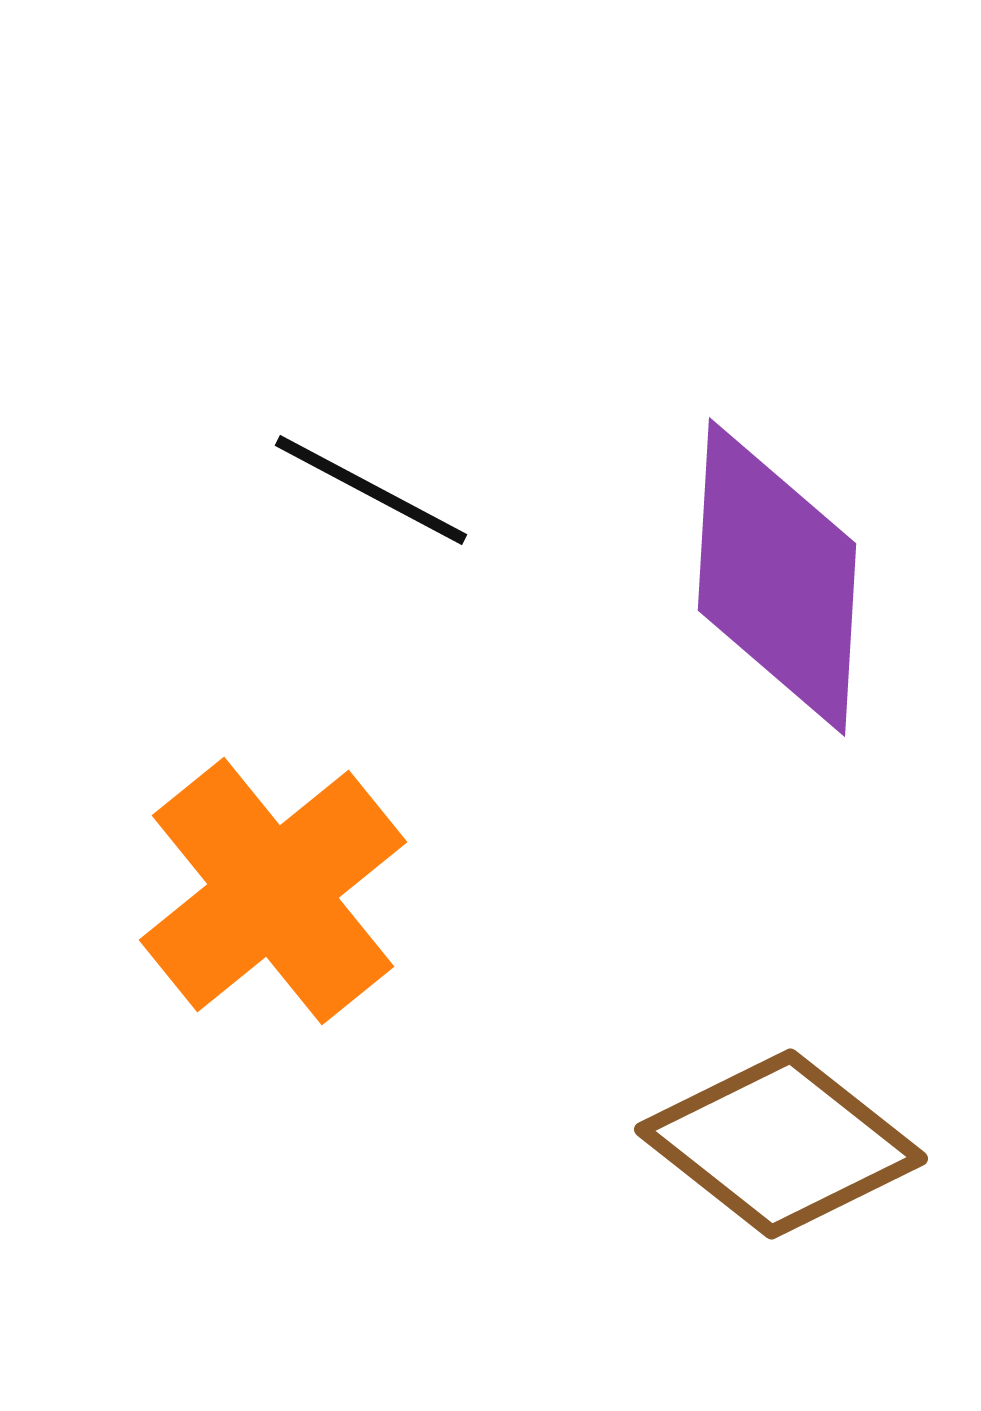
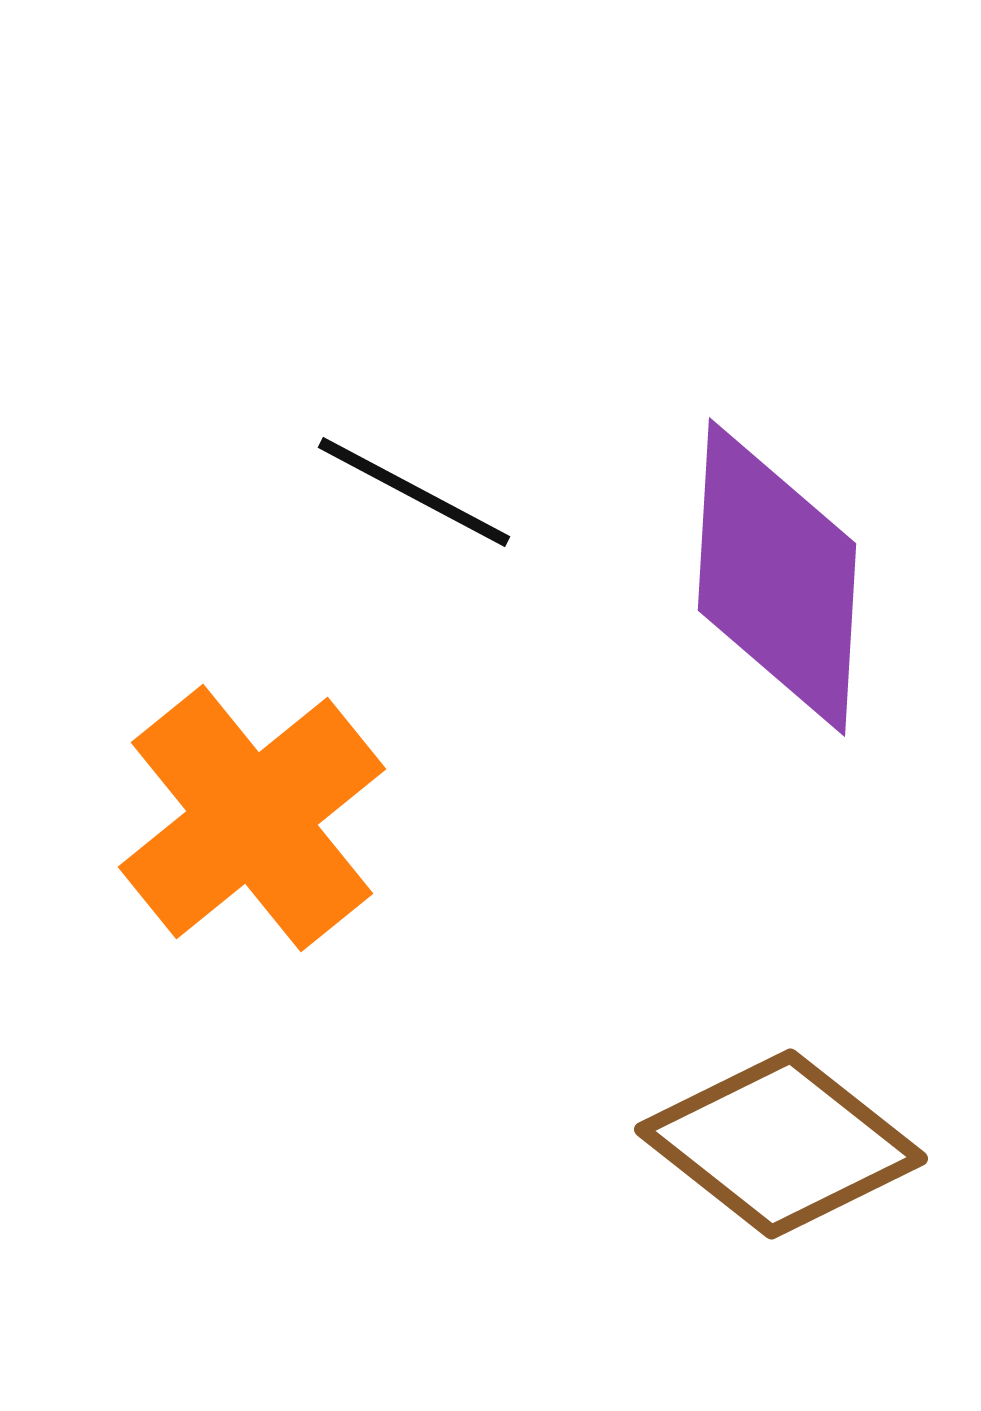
black line: moved 43 px right, 2 px down
orange cross: moved 21 px left, 73 px up
